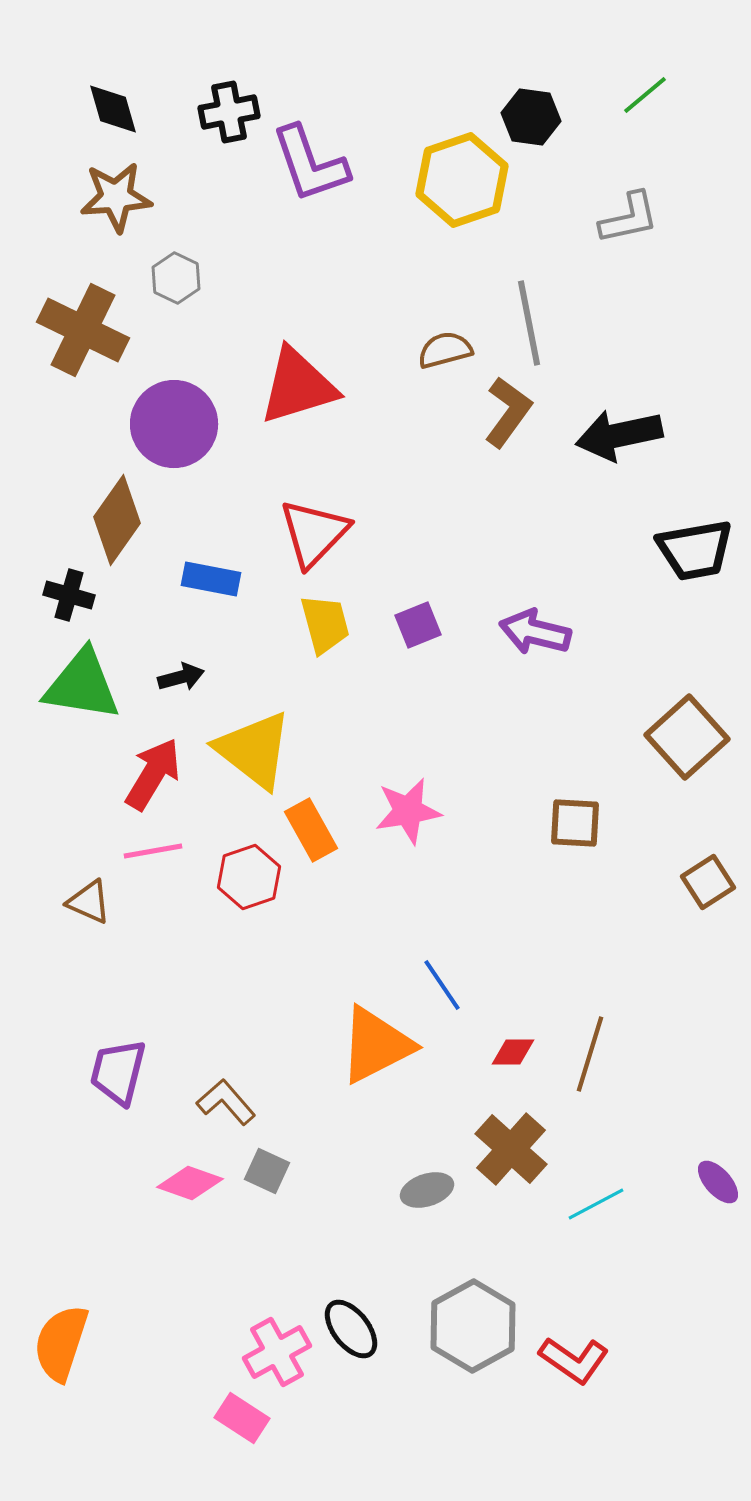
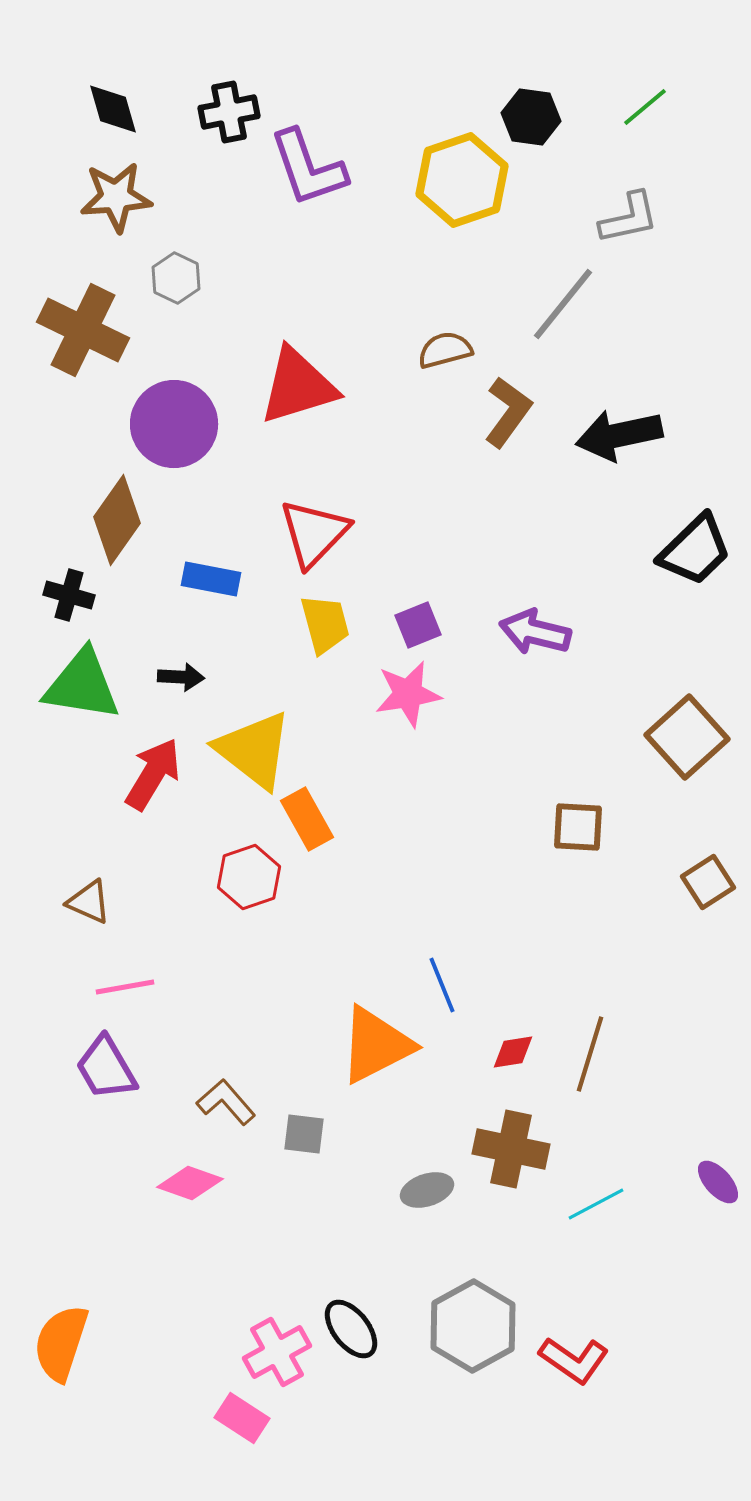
green line at (645, 95): moved 12 px down
purple L-shape at (310, 164): moved 2 px left, 4 px down
gray line at (529, 323): moved 34 px right, 19 px up; rotated 50 degrees clockwise
black trapezoid at (695, 550): rotated 34 degrees counterclockwise
black arrow at (181, 677): rotated 18 degrees clockwise
pink star at (408, 811): moved 117 px up
brown square at (575, 823): moved 3 px right, 4 px down
orange rectangle at (311, 830): moved 4 px left, 11 px up
pink line at (153, 851): moved 28 px left, 136 px down
blue line at (442, 985): rotated 12 degrees clockwise
red diamond at (513, 1052): rotated 9 degrees counterclockwise
purple trapezoid at (118, 1072): moved 12 px left, 4 px up; rotated 44 degrees counterclockwise
brown cross at (511, 1149): rotated 30 degrees counterclockwise
gray square at (267, 1171): moved 37 px right, 37 px up; rotated 18 degrees counterclockwise
